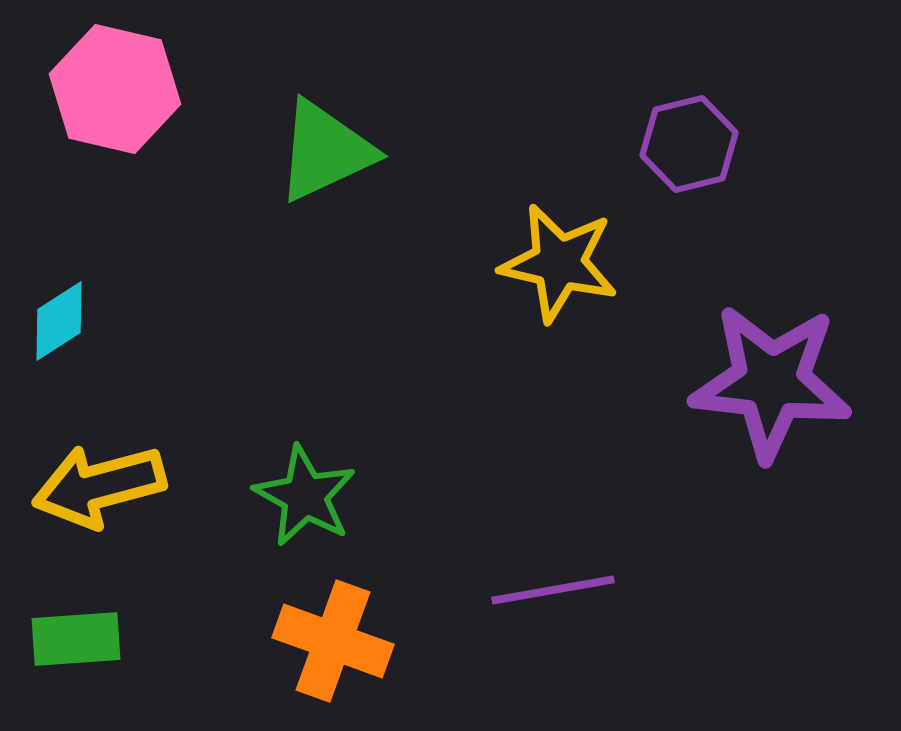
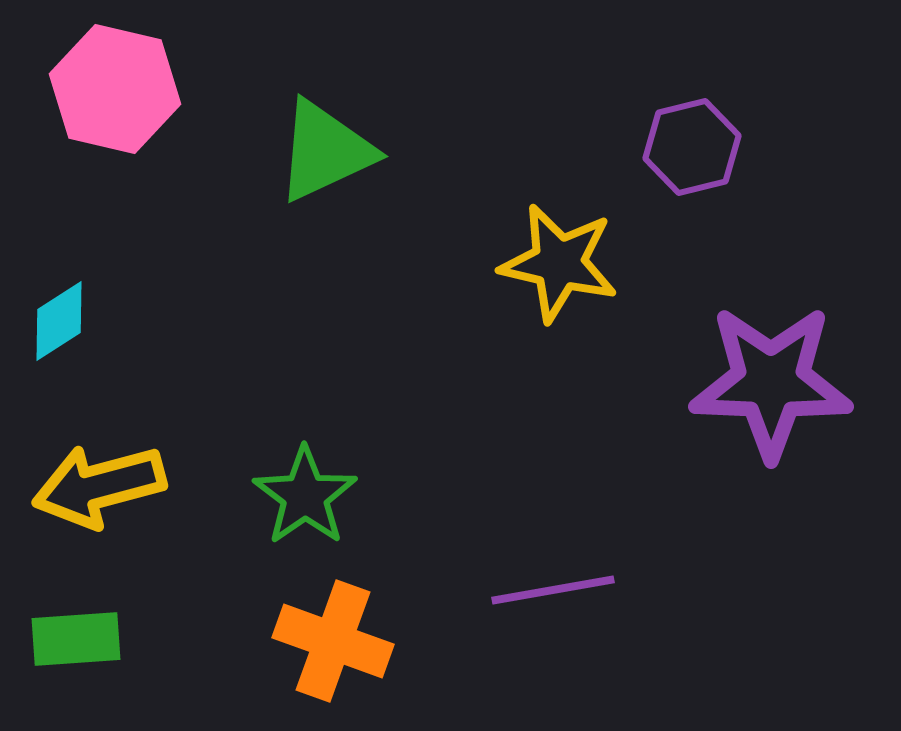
purple hexagon: moved 3 px right, 3 px down
purple star: rotated 4 degrees counterclockwise
green star: rotated 8 degrees clockwise
